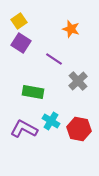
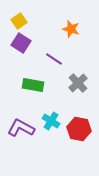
gray cross: moved 2 px down
green rectangle: moved 7 px up
purple L-shape: moved 3 px left, 1 px up
